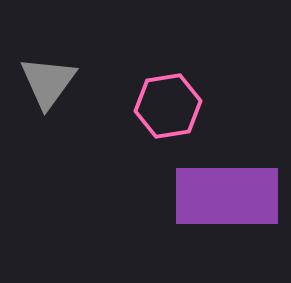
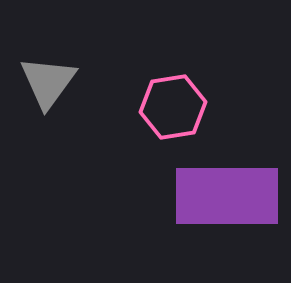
pink hexagon: moved 5 px right, 1 px down
